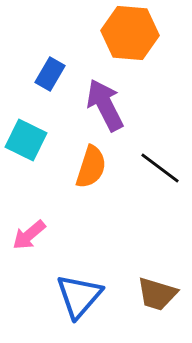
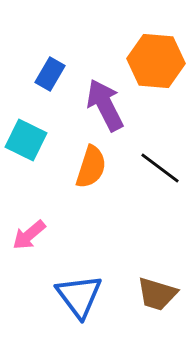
orange hexagon: moved 26 px right, 28 px down
blue triangle: rotated 18 degrees counterclockwise
